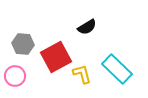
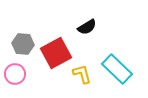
red square: moved 4 px up
pink circle: moved 2 px up
